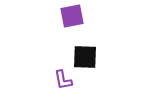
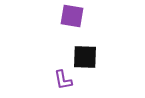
purple square: rotated 20 degrees clockwise
